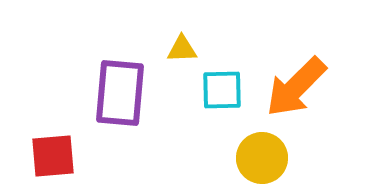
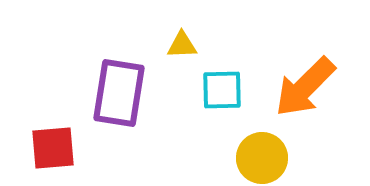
yellow triangle: moved 4 px up
orange arrow: moved 9 px right
purple rectangle: moved 1 px left; rotated 4 degrees clockwise
red square: moved 8 px up
